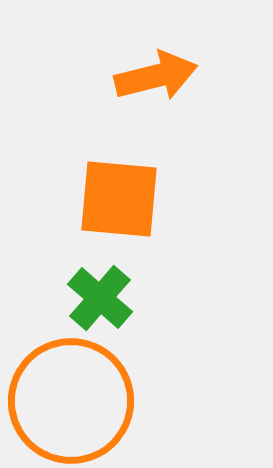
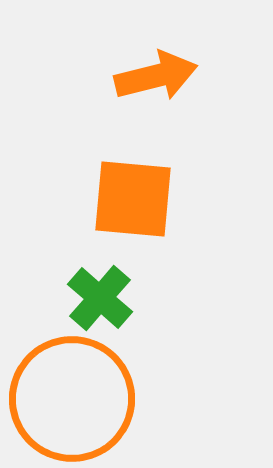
orange square: moved 14 px right
orange circle: moved 1 px right, 2 px up
